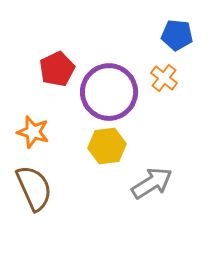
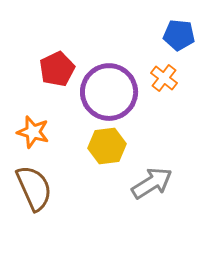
blue pentagon: moved 2 px right
